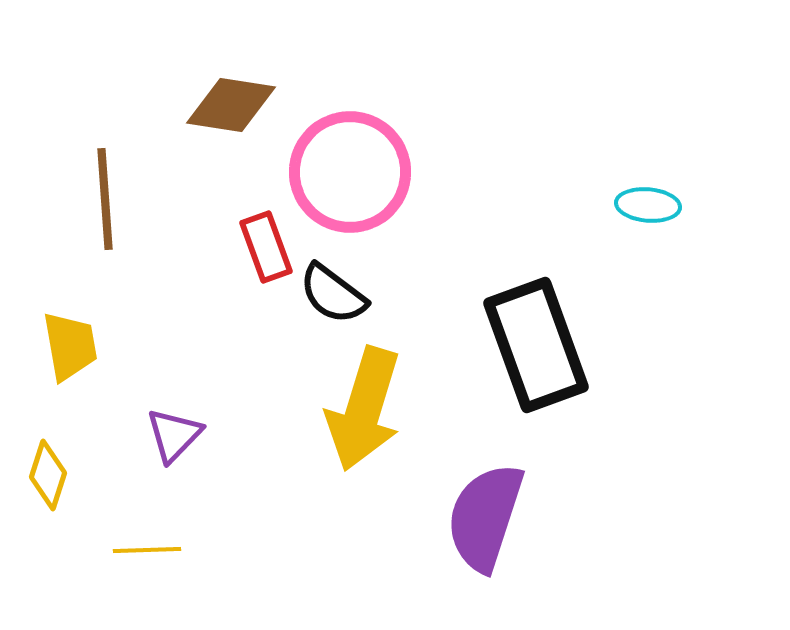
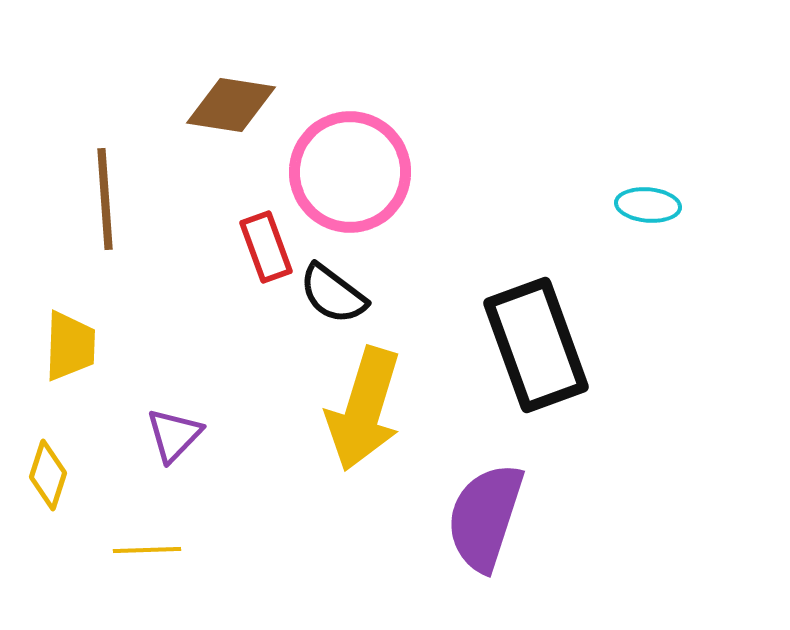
yellow trapezoid: rotated 12 degrees clockwise
